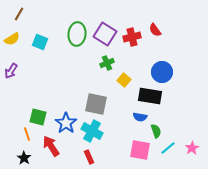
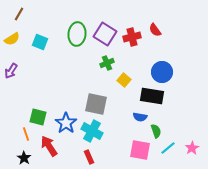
black rectangle: moved 2 px right
orange line: moved 1 px left
red arrow: moved 2 px left
